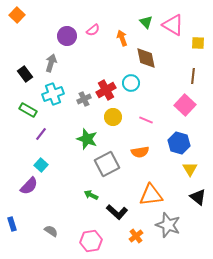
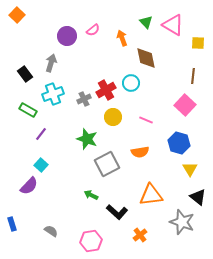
gray star: moved 14 px right, 3 px up
orange cross: moved 4 px right, 1 px up
